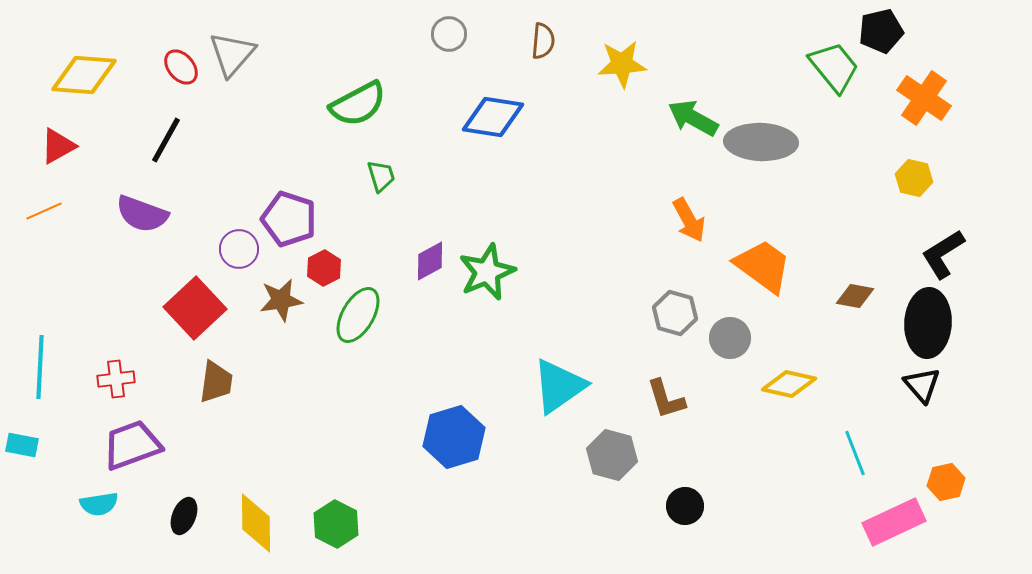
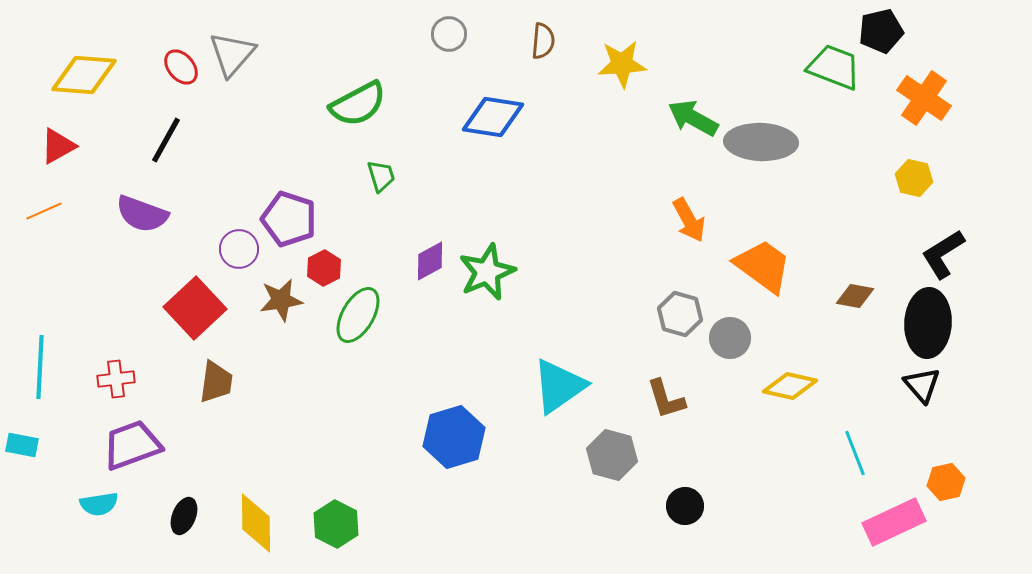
green trapezoid at (834, 67): rotated 30 degrees counterclockwise
gray hexagon at (675, 313): moved 5 px right, 1 px down
yellow diamond at (789, 384): moved 1 px right, 2 px down
